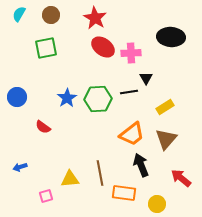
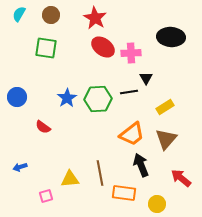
green square: rotated 20 degrees clockwise
